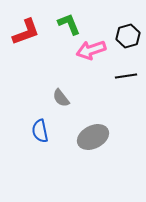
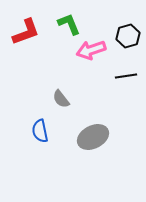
gray semicircle: moved 1 px down
